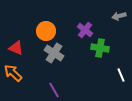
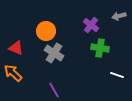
purple cross: moved 6 px right, 5 px up
white line: moved 4 px left; rotated 48 degrees counterclockwise
